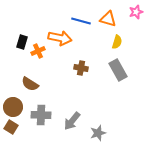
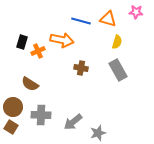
pink star: rotated 24 degrees clockwise
orange arrow: moved 2 px right, 2 px down
gray arrow: moved 1 px right, 1 px down; rotated 12 degrees clockwise
